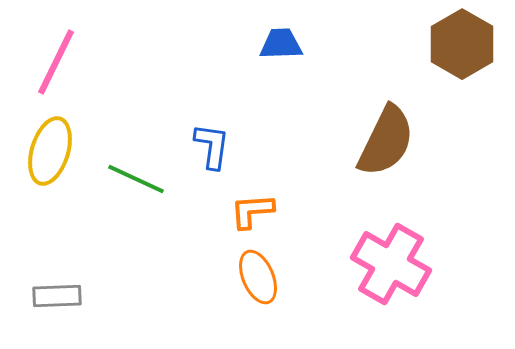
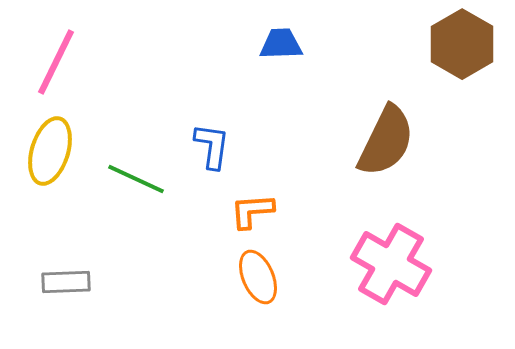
gray rectangle: moved 9 px right, 14 px up
